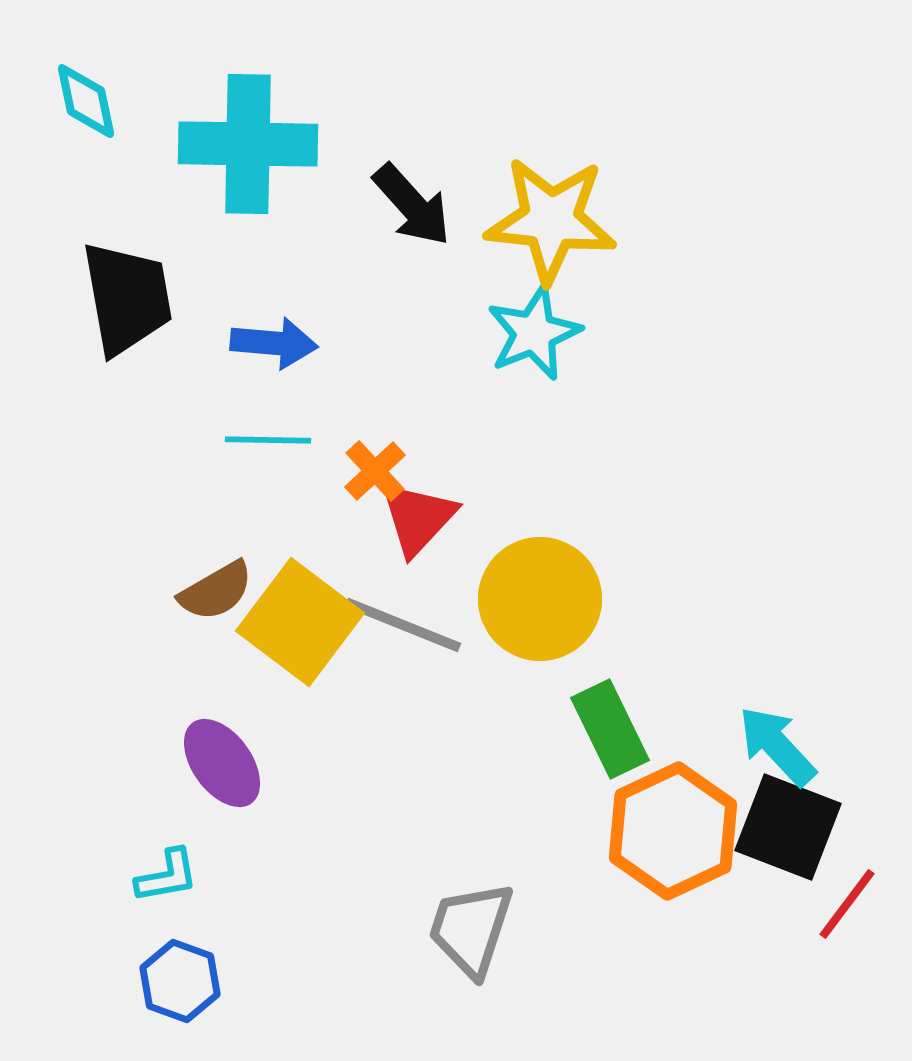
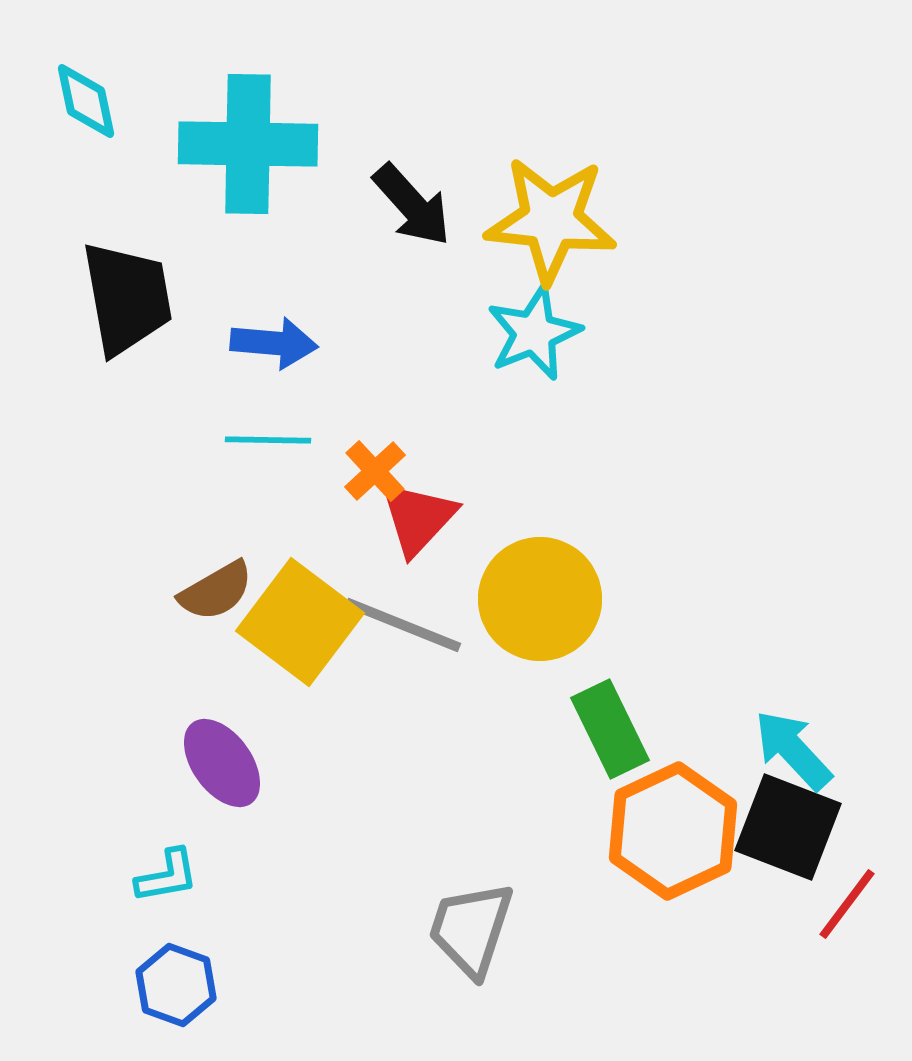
cyan arrow: moved 16 px right, 4 px down
blue hexagon: moved 4 px left, 4 px down
